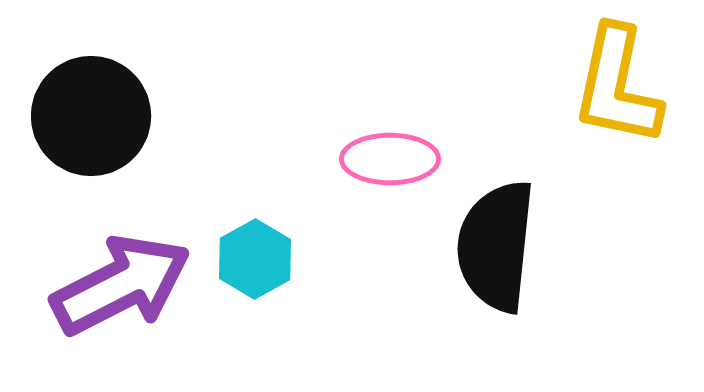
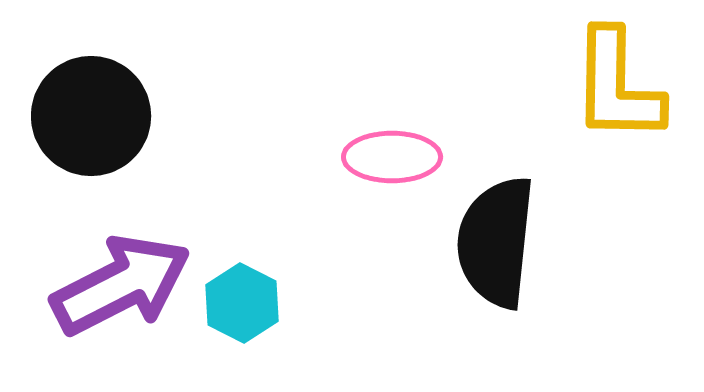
yellow L-shape: rotated 11 degrees counterclockwise
pink ellipse: moved 2 px right, 2 px up
black semicircle: moved 4 px up
cyan hexagon: moved 13 px left, 44 px down; rotated 4 degrees counterclockwise
